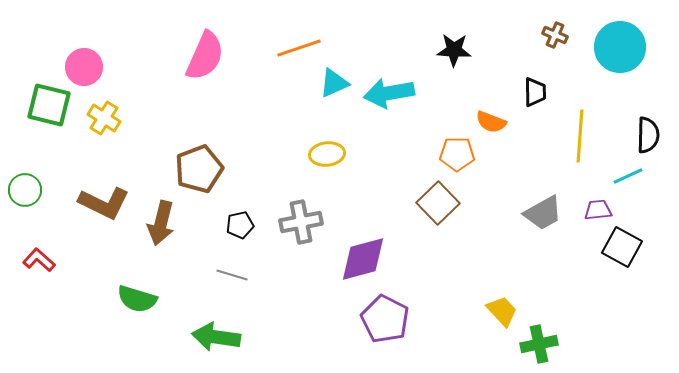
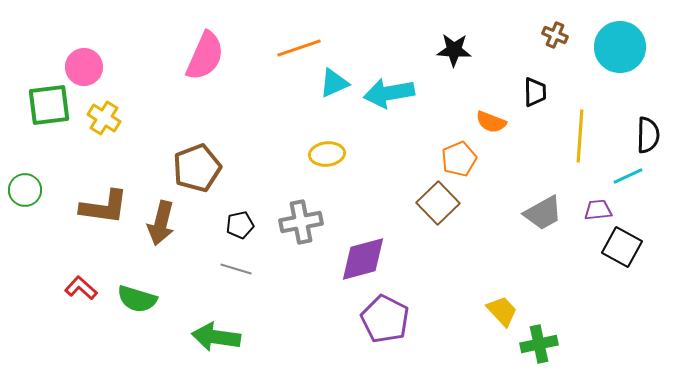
green square: rotated 21 degrees counterclockwise
orange pentagon: moved 2 px right, 5 px down; rotated 24 degrees counterclockwise
brown pentagon: moved 2 px left, 1 px up
brown L-shape: moved 4 px down; rotated 18 degrees counterclockwise
red L-shape: moved 42 px right, 28 px down
gray line: moved 4 px right, 6 px up
